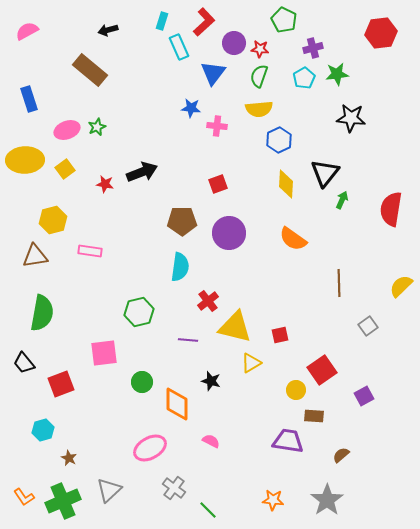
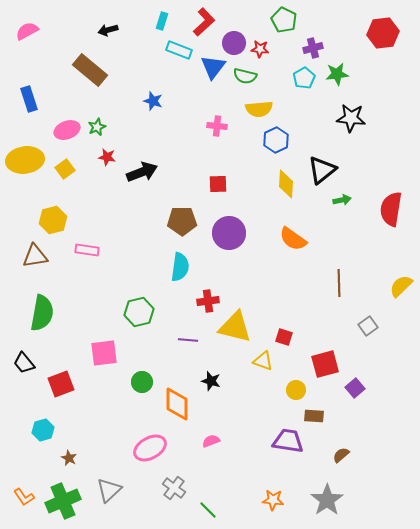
red hexagon at (381, 33): moved 2 px right
cyan rectangle at (179, 47): moved 3 px down; rotated 45 degrees counterclockwise
blue triangle at (213, 73): moved 6 px up
green semicircle at (259, 76): moved 14 px left; rotated 95 degrees counterclockwise
blue star at (191, 108): moved 38 px left, 7 px up; rotated 12 degrees clockwise
blue hexagon at (279, 140): moved 3 px left
yellow ellipse at (25, 160): rotated 6 degrees counterclockwise
black triangle at (325, 173): moved 3 px left, 3 px up; rotated 12 degrees clockwise
red star at (105, 184): moved 2 px right, 27 px up
red square at (218, 184): rotated 18 degrees clockwise
green arrow at (342, 200): rotated 54 degrees clockwise
pink rectangle at (90, 251): moved 3 px left, 1 px up
red cross at (208, 301): rotated 30 degrees clockwise
red square at (280, 335): moved 4 px right, 2 px down; rotated 30 degrees clockwise
yellow triangle at (251, 363): moved 12 px right, 2 px up; rotated 50 degrees clockwise
red square at (322, 370): moved 3 px right, 6 px up; rotated 20 degrees clockwise
purple square at (364, 396): moved 9 px left, 8 px up; rotated 12 degrees counterclockwise
pink semicircle at (211, 441): rotated 48 degrees counterclockwise
